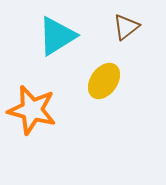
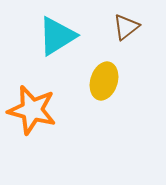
yellow ellipse: rotated 18 degrees counterclockwise
